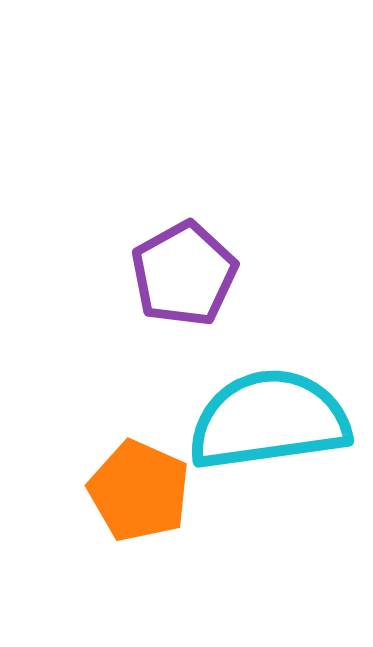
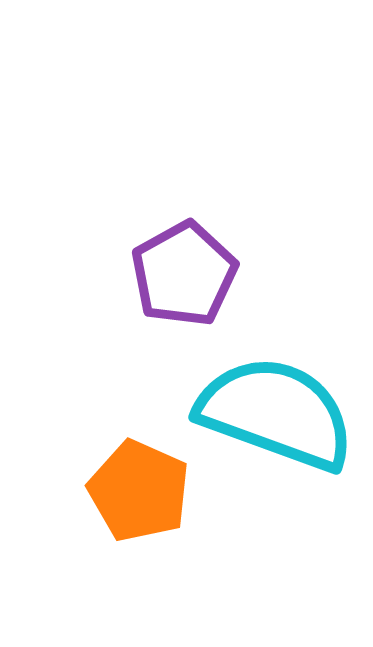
cyan semicircle: moved 7 px right, 7 px up; rotated 28 degrees clockwise
